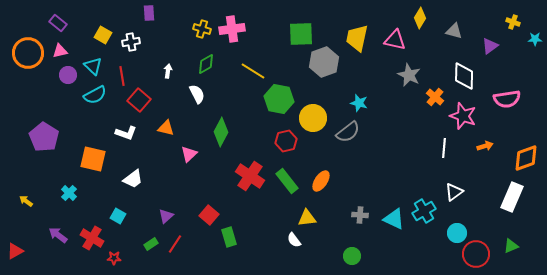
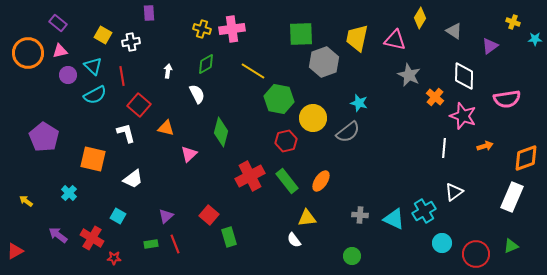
gray triangle at (454, 31): rotated 18 degrees clockwise
red square at (139, 100): moved 5 px down
green diamond at (221, 132): rotated 12 degrees counterclockwise
white L-shape at (126, 133): rotated 125 degrees counterclockwise
red cross at (250, 176): rotated 28 degrees clockwise
cyan circle at (457, 233): moved 15 px left, 10 px down
green rectangle at (151, 244): rotated 24 degrees clockwise
red line at (175, 244): rotated 54 degrees counterclockwise
